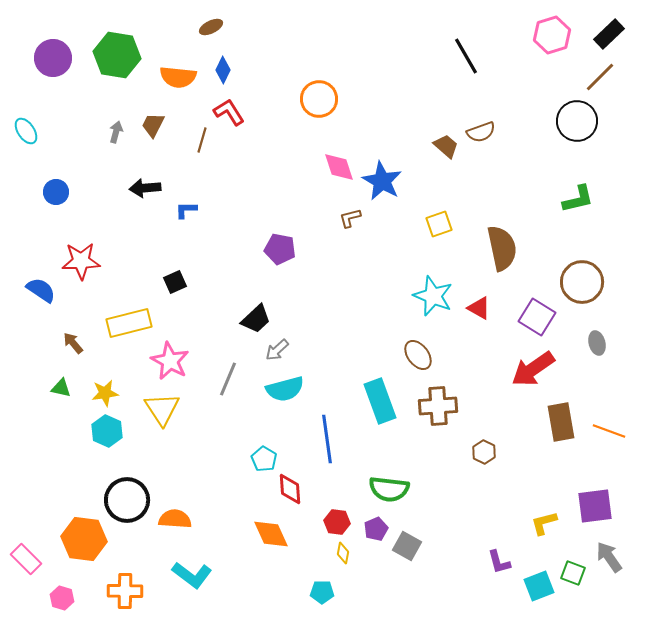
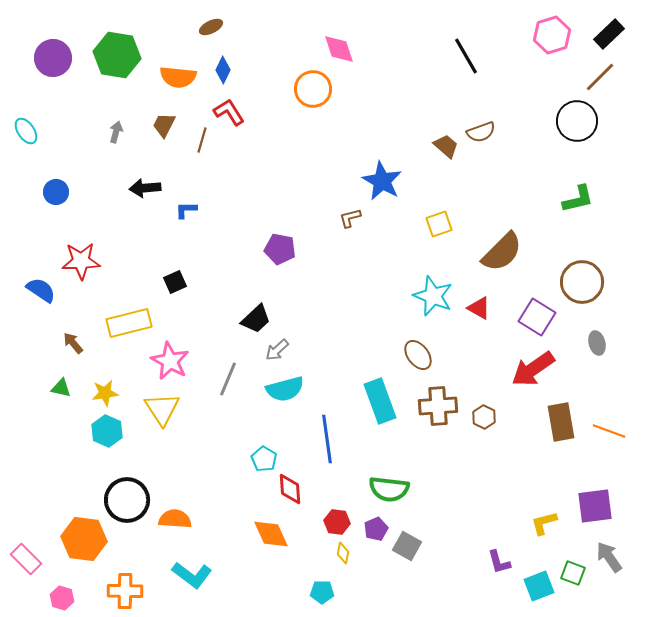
orange circle at (319, 99): moved 6 px left, 10 px up
brown trapezoid at (153, 125): moved 11 px right
pink diamond at (339, 167): moved 118 px up
brown semicircle at (502, 248): moved 4 px down; rotated 57 degrees clockwise
brown hexagon at (484, 452): moved 35 px up
